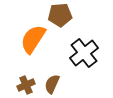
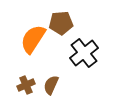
brown pentagon: moved 1 px right, 8 px down
brown semicircle: moved 1 px left, 1 px down
